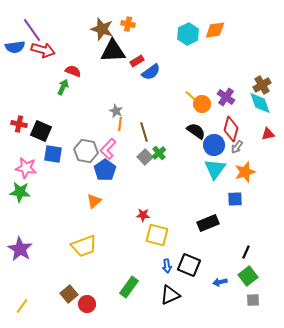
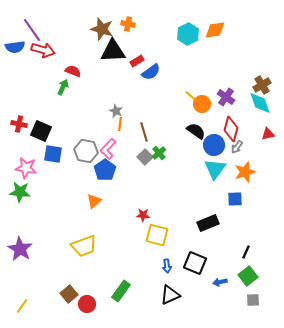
black square at (189, 265): moved 6 px right, 2 px up
green rectangle at (129, 287): moved 8 px left, 4 px down
